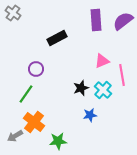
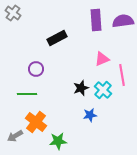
purple semicircle: rotated 30 degrees clockwise
pink triangle: moved 2 px up
green line: moved 1 px right; rotated 54 degrees clockwise
orange cross: moved 2 px right
